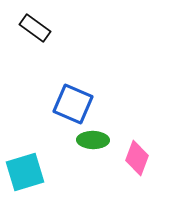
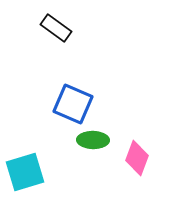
black rectangle: moved 21 px right
